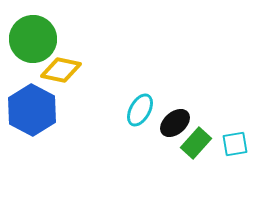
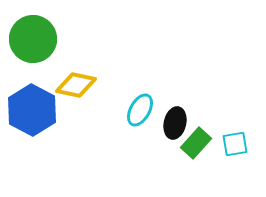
yellow diamond: moved 15 px right, 15 px down
black ellipse: rotated 36 degrees counterclockwise
